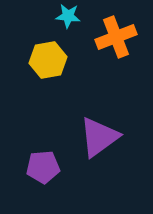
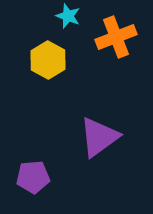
cyan star: rotated 15 degrees clockwise
yellow hexagon: rotated 21 degrees counterclockwise
purple pentagon: moved 10 px left, 10 px down
